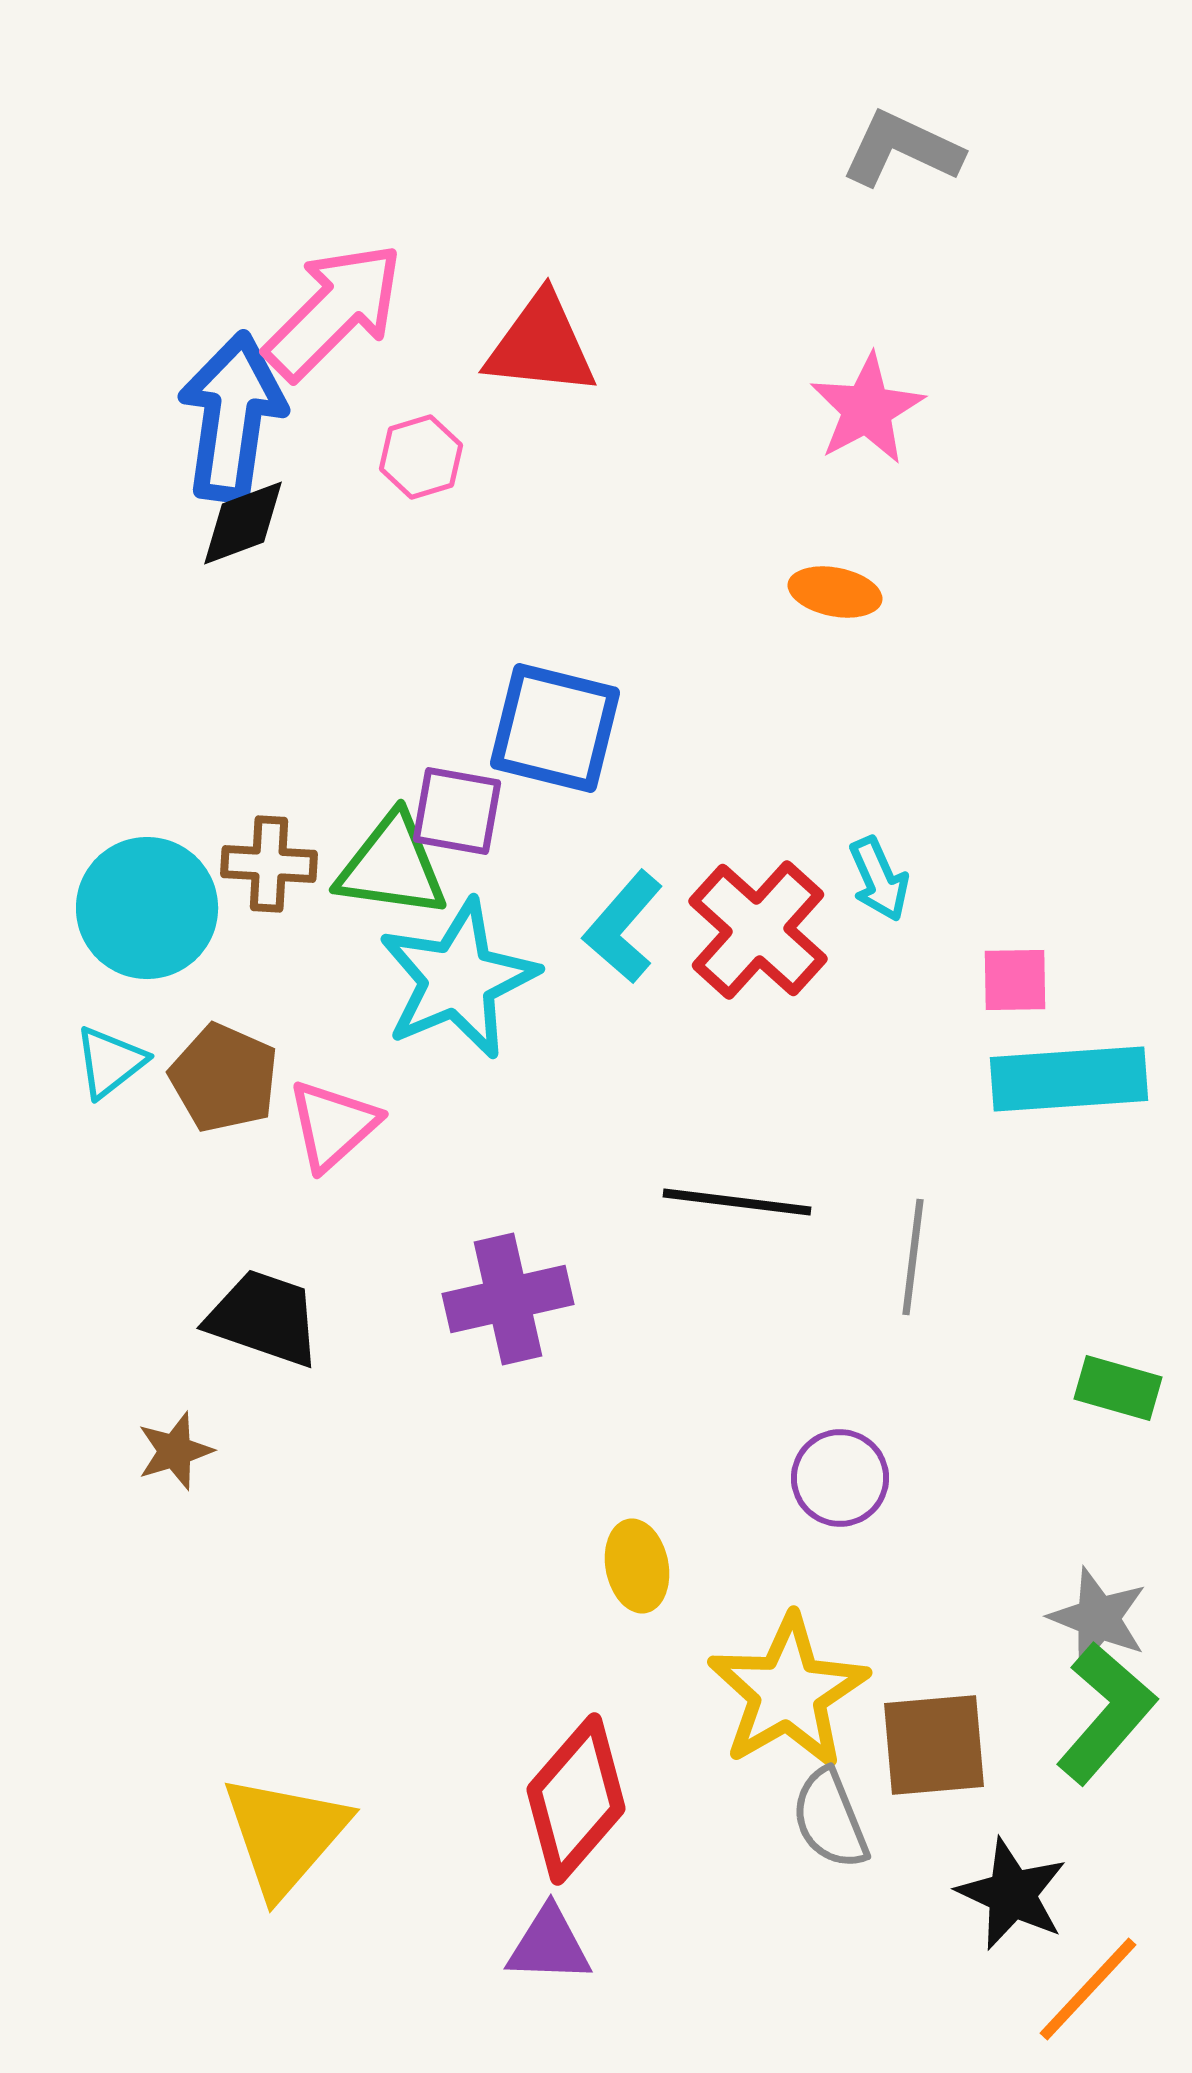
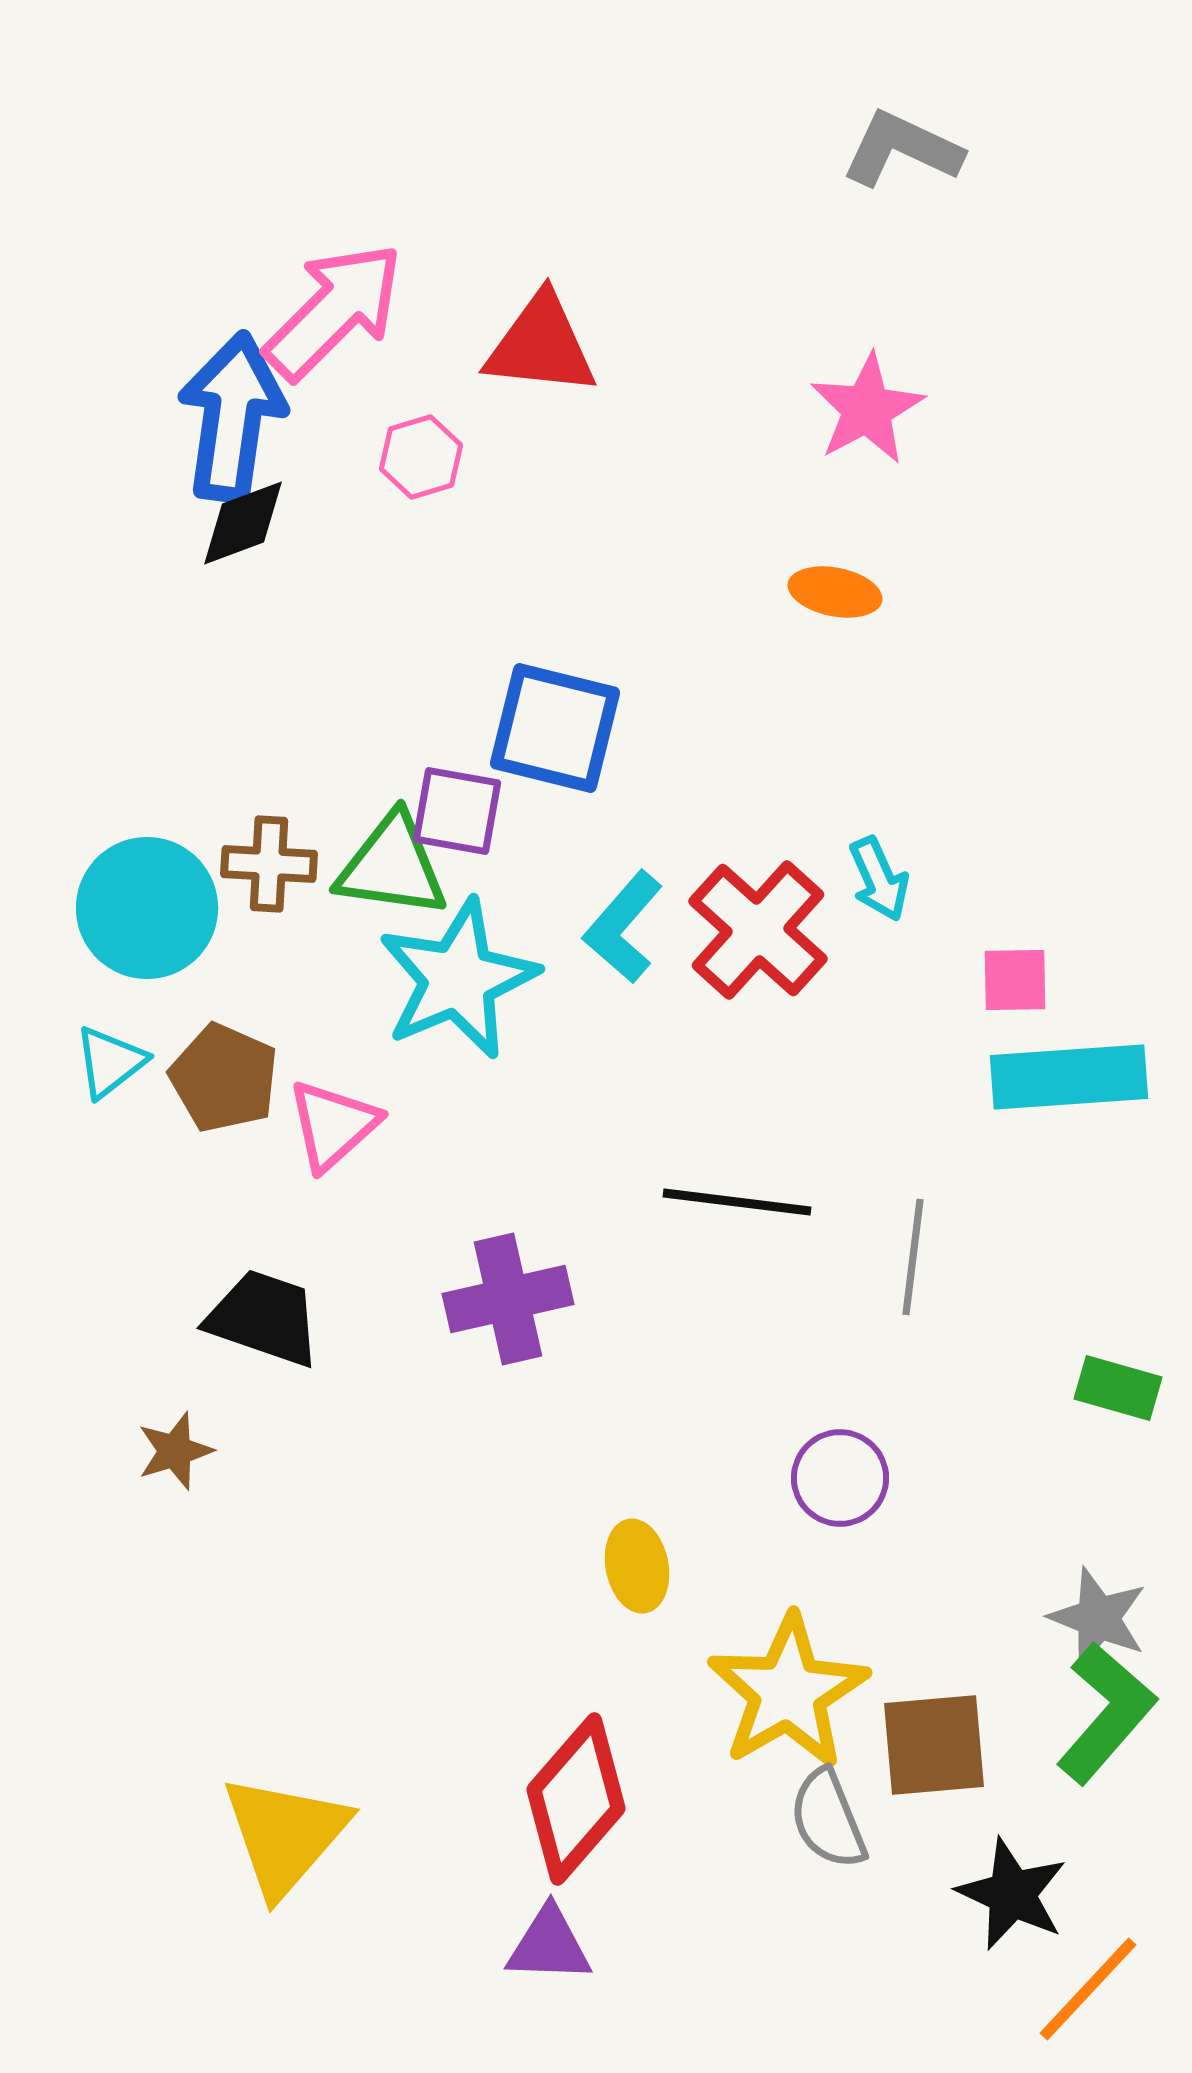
cyan rectangle: moved 2 px up
gray semicircle: moved 2 px left
